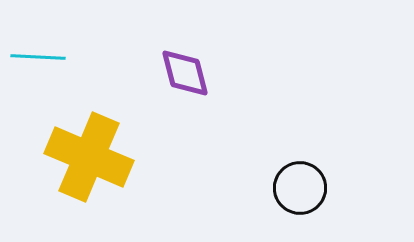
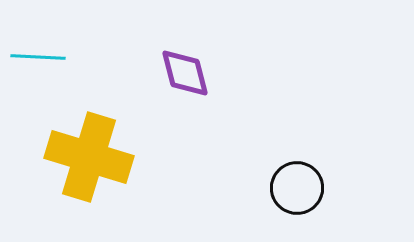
yellow cross: rotated 6 degrees counterclockwise
black circle: moved 3 px left
